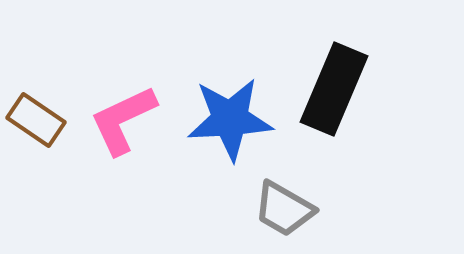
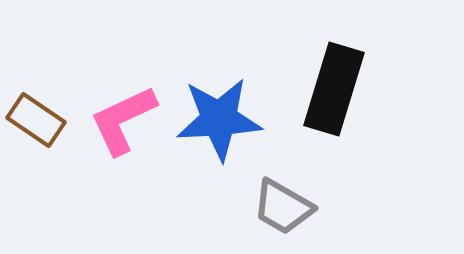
black rectangle: rotated 6 degrees counterclockwise
blue star: moved 11 px left
gray trapezoid: moved 1 px left, 2 px up
